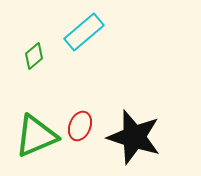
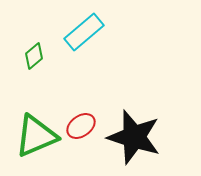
red ellipse: moved 1 px right; rotated 32 degrees clockwise
